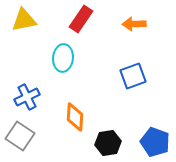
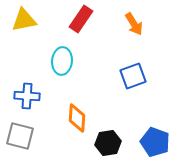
orange arrow: rotated 120 degrees counterclockwise
cyan ellipse: moved 1 px left, 3 px down
blue cross: moved 1 px up; rotated 30 degrees clockwise
orange diamond: moved 2 px right, 1 px down
gray square: rotated 20 degrees counterclockwise
